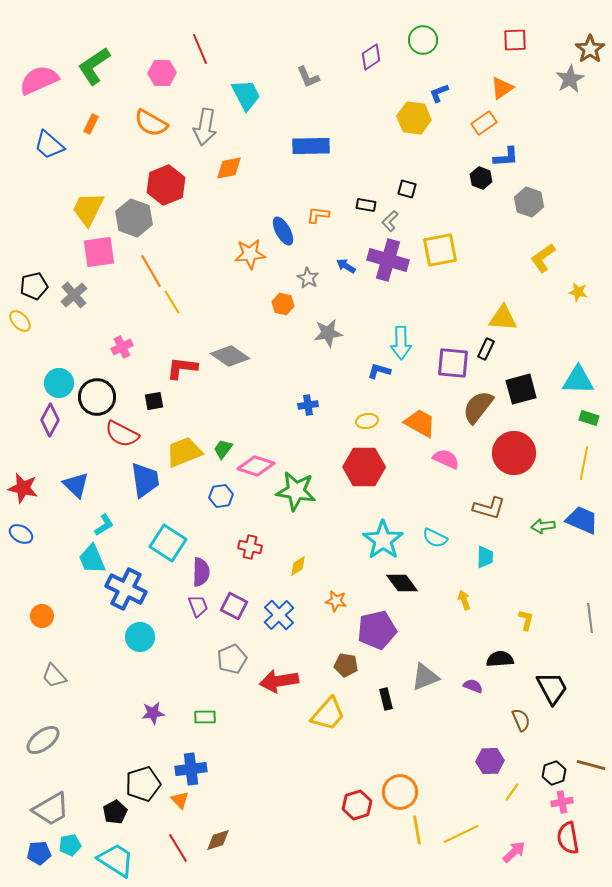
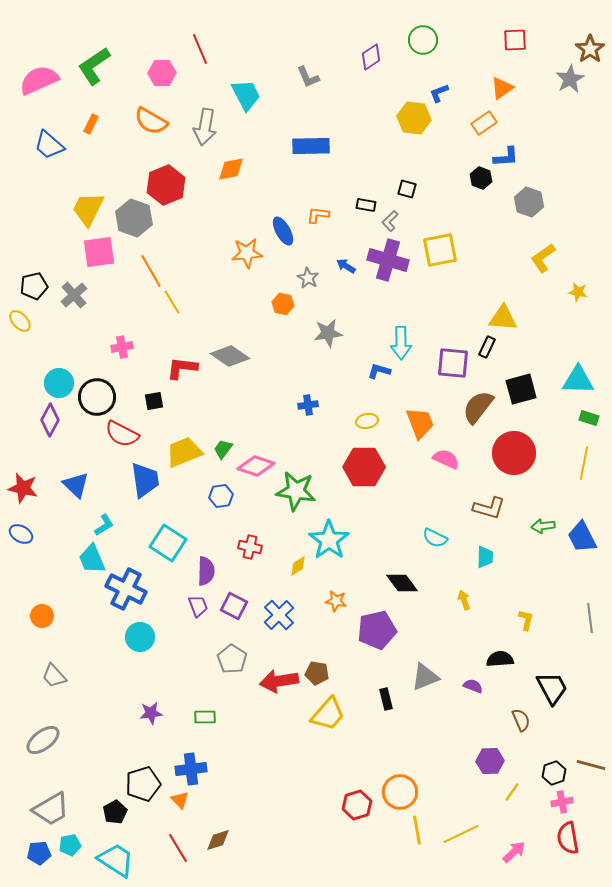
orange semicircle at (151, 123): moved 2 px up
orange diamond at (229, 168): moved 2 px right, 1 px down
orange star at (250, 254): moved 3 px left, 1 px up
pink cross at (122, 347): rotated 15 degrees clockwise
black rectangle at (486, 349): moved 1 px right, 2 px up
orange trapezoid at (420, 423): rotated 40 degrees clockwise
blue trapezoid at (582, 520): moved 17 px down; rotated 140 degrees counterclockwise
cyan star at (383, 540): moved 54 px left
purple semicircle at (201, 572): moved 5 px right, 1 px up
gray pentagon at (232, 659): rotated 16 degrees counterclockwise
brown pentagon at (346, 665): moved 29 px left, 8 px down
purple star at (153, 713): moved 2 px left
